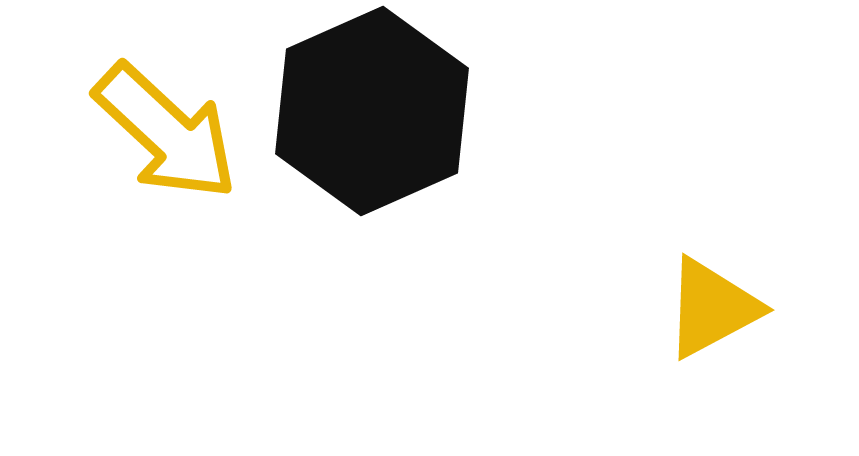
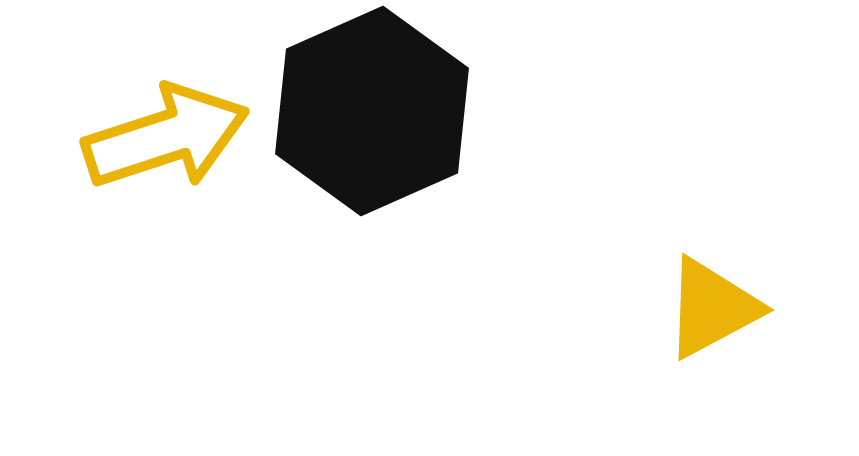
yellow arrow: moved 5 px down; rotated 61 degrees counterclockwise
